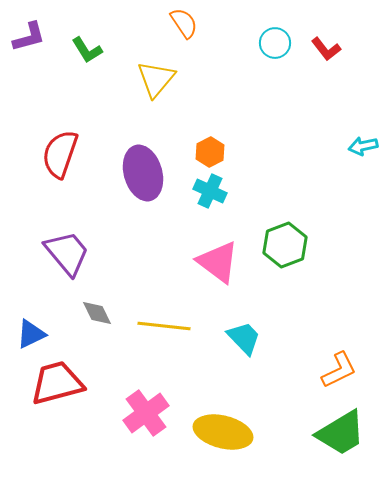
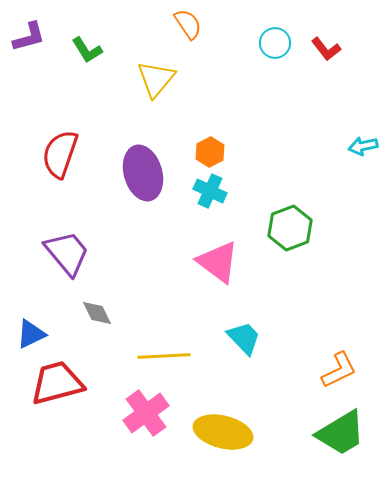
orange semicircle: moved 4 px right, 1 px down
green hexagon: moved 5 px right, 17 px up
yellow line: moved 30 px down; rotated 9 degrees counterclockwise
